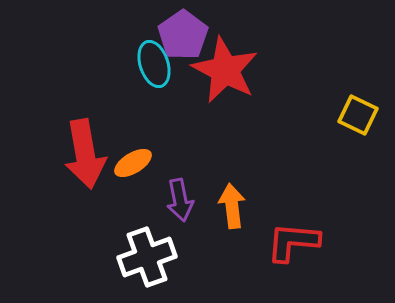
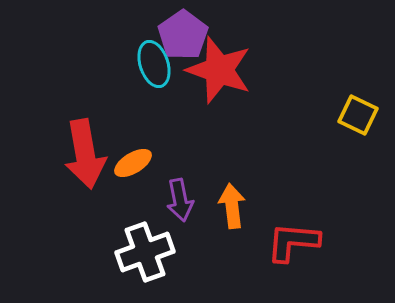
red star: moved 6 px left; rotated 8 degrees counterclockwise
white cross: moved 2 px left, 5 px up
